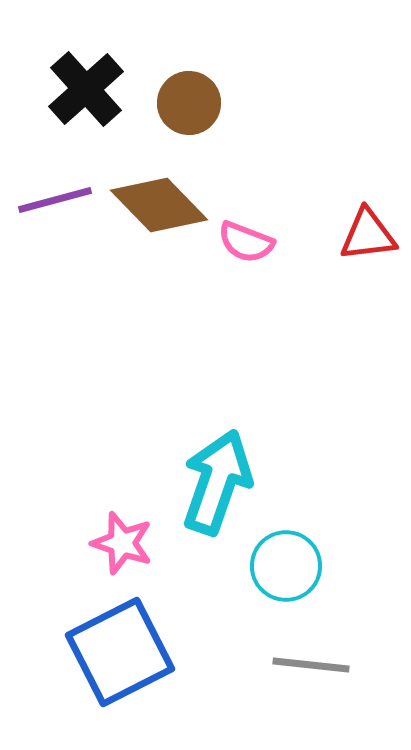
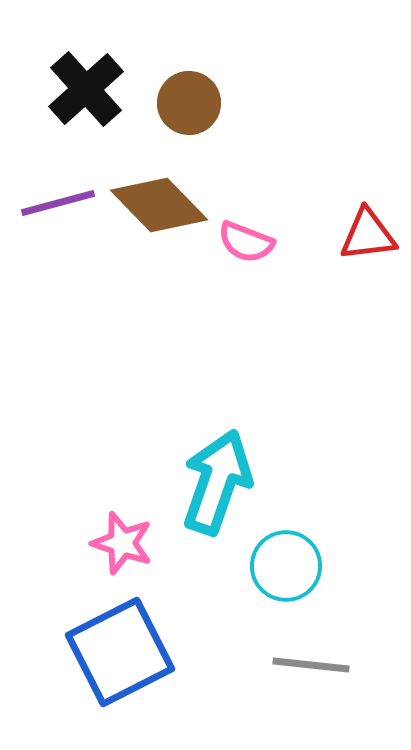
purple line: moved 3 px right, 3 px down
